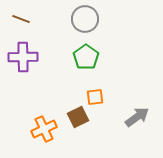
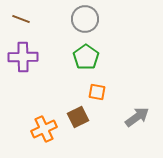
orange square: moved 2 px right, 5 px up; rotated 18 degrees clockwise
